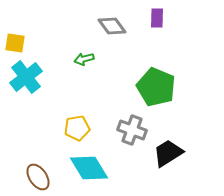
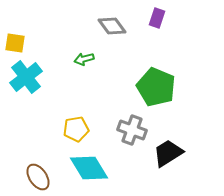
purple rectangle: rotated 18 degrees clockwise
yellow pentagon: moved 1 px left, 1 px down
